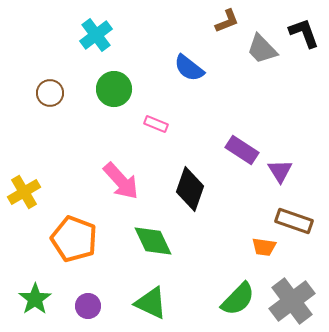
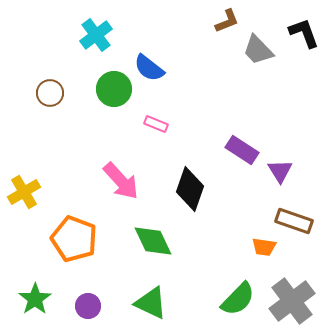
gray trapezoid: moved 4 px left, 1 px down
blue semicircle: moved 40 px left
